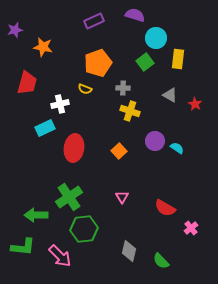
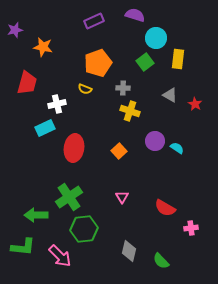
white cross: moved 3 px left
pink cross: rotated 32 degrees clockwise
